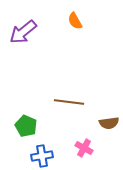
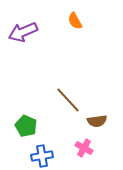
purple arrow: rotated 16 degrees clockwise
brown line: moved 1 px left, 2 px up; rotated 40 degrees clockwise
brown semicircle: moved 12 px left, 2 px up
